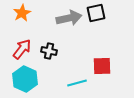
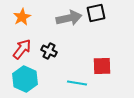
orange star: moved 4 px down
black cross: rotated 14 degrees clockwise
cyan line: rotated 24 degrees clockwise
